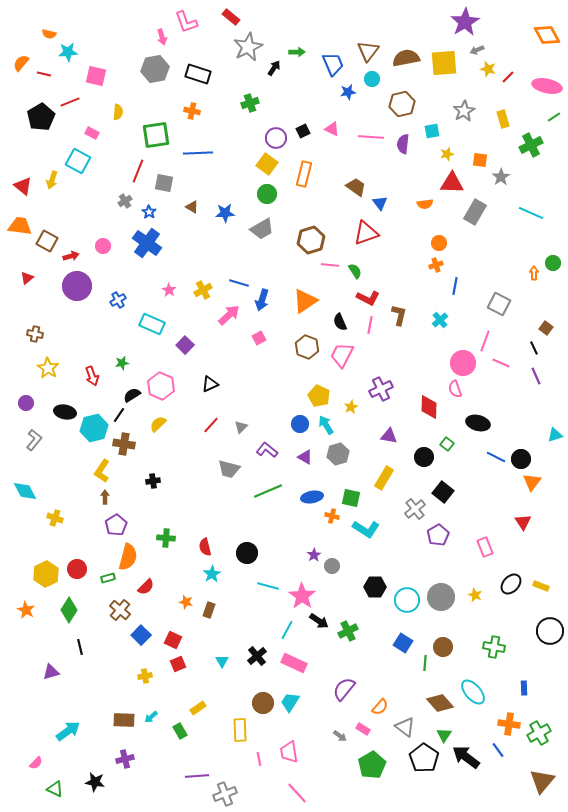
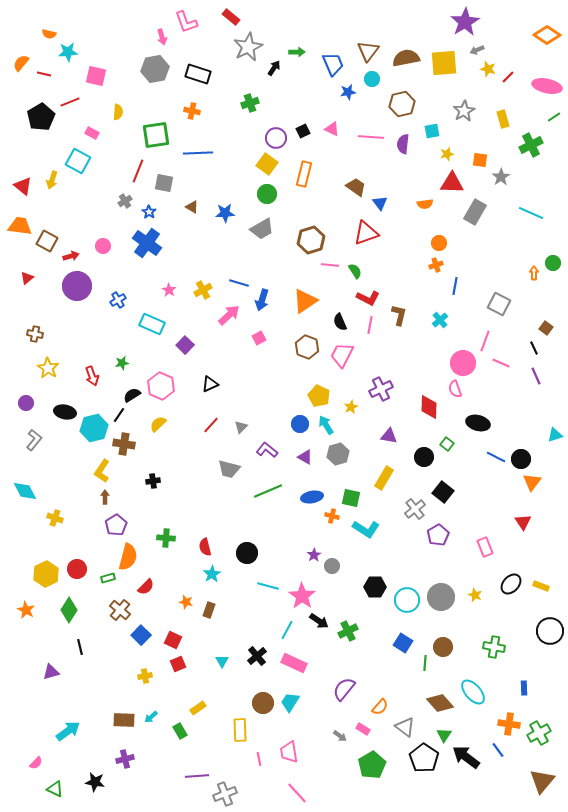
orange diamond at (547, 35): rotated 28 degrees counterclockwise
